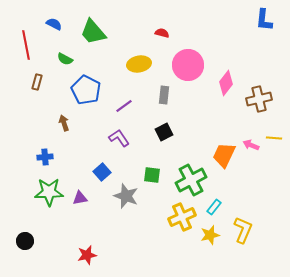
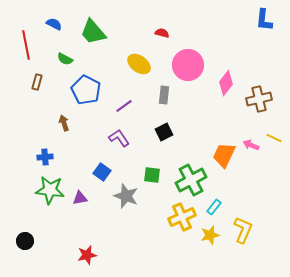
yellow ellipse: rotated 45 degrees clockwise
yellow line: rotated 21 degrees clockwise
blue square: rotated 12 degrees counterclockwise
green star: moved 1 px right, 2 px up; rotated 8 degrees clockwise
